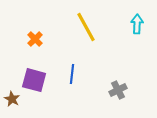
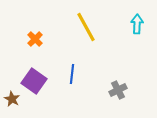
purple square: moved 1 px down; rotated 20 degrees clockwise
